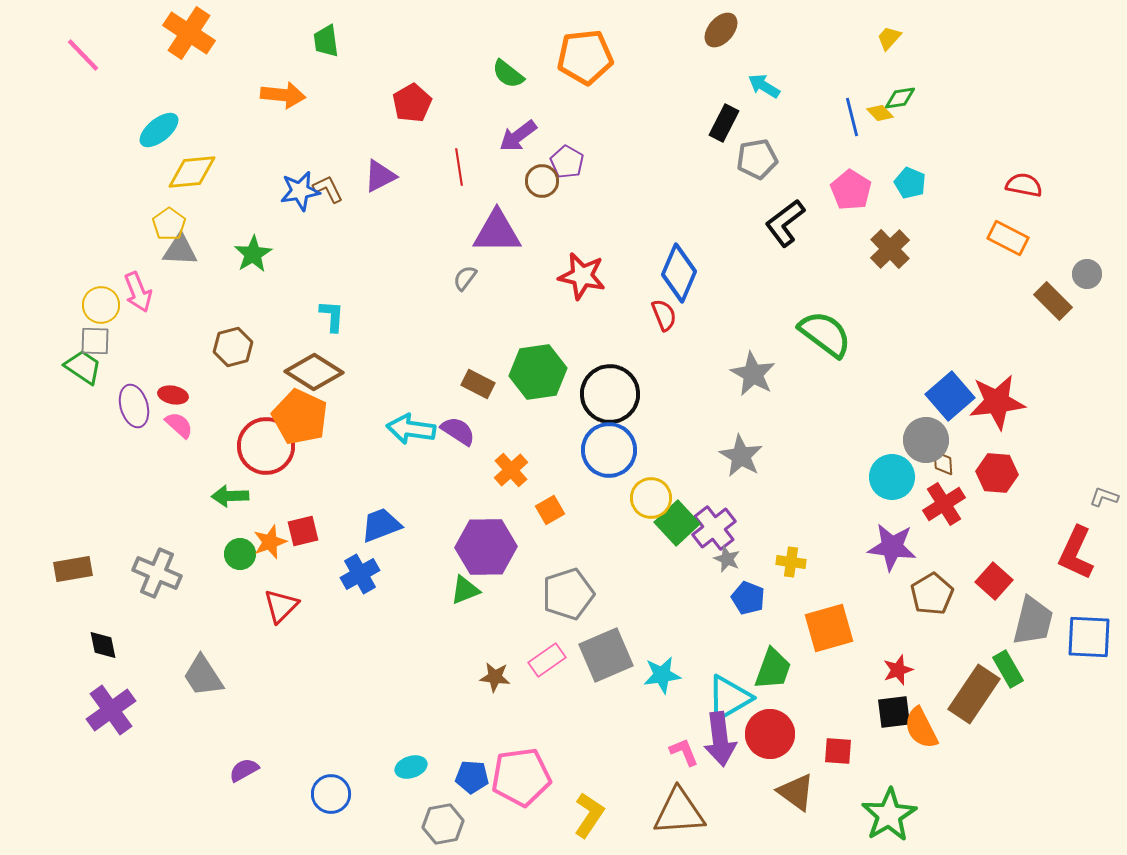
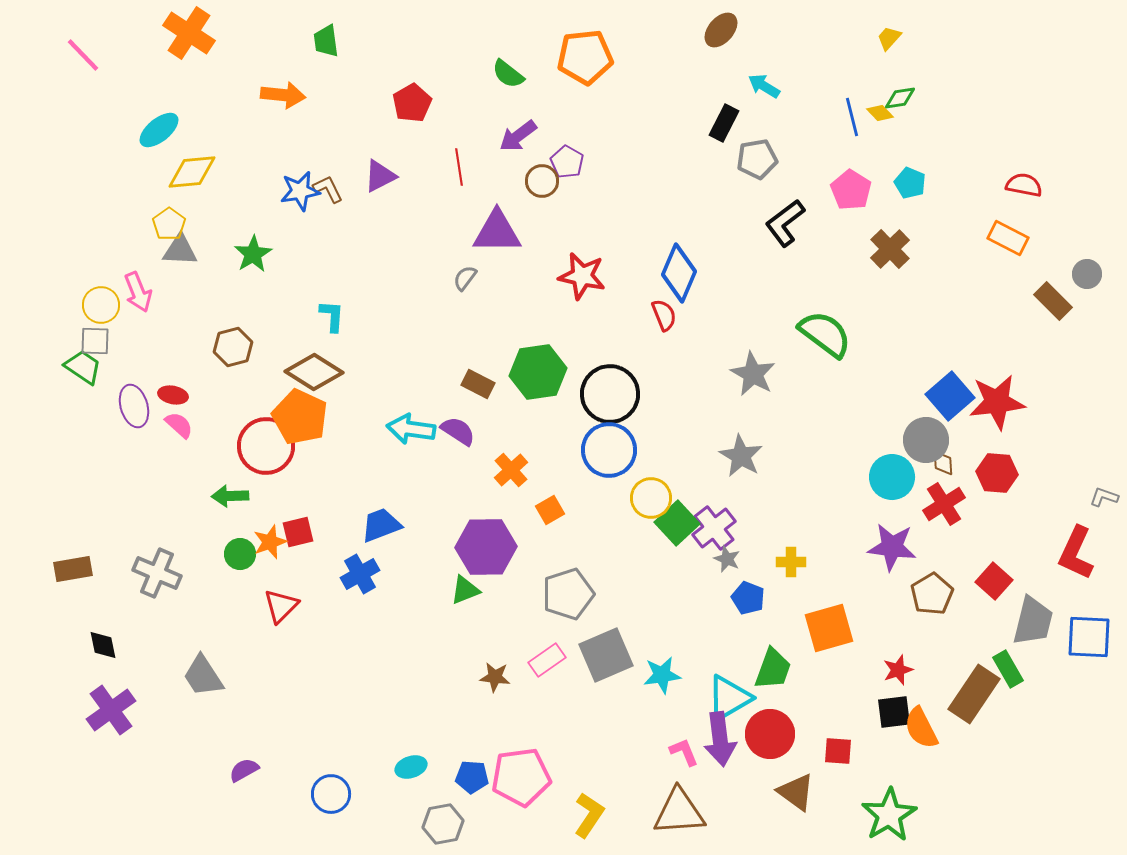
red square at (303, 531): moved 5 px left, 1 px down
yellow cross at (791, 562): rotated 8 degrees counterclockwise
